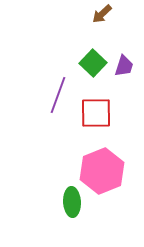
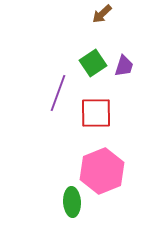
green square: rotated 12 degrees clockwise
purple line: moved 2 px up
